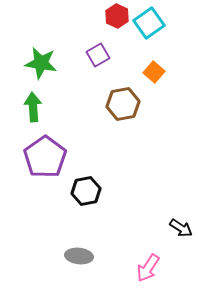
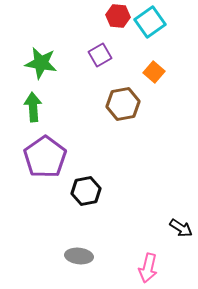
red hexagon: moved 1 px right; rotated 20 degrees counterclockwise
cyan square: moved 1 px right, 1 px up
purple square: moved 2 px right
pink arrow: rotated 20 degrees counterclockwise
